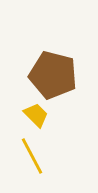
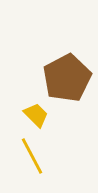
brown pentagon: moved 14 px right, 3 px down; rotated 30 degrees clockwise
